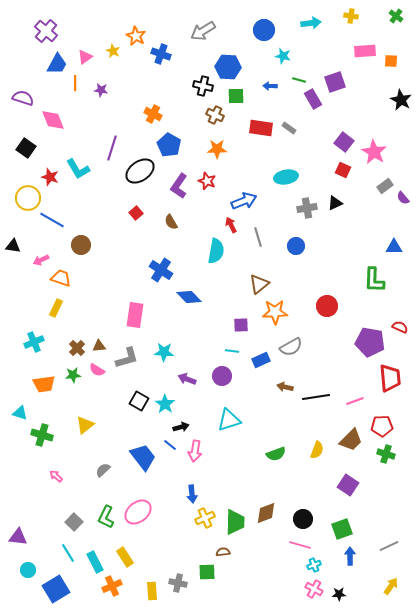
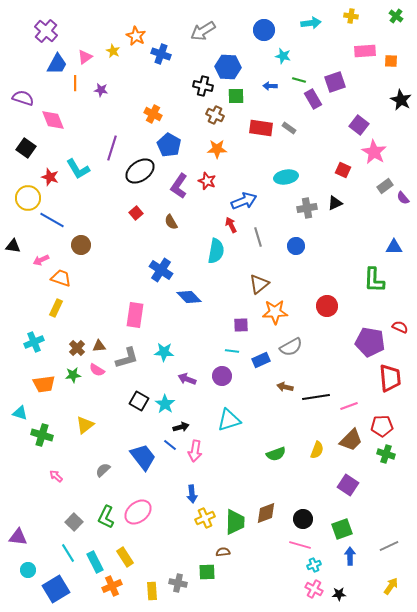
purple square at (344, 142): moved 15 px right, 17 px up
pink line at (355, 401): moved 6 px left, 5 px down
